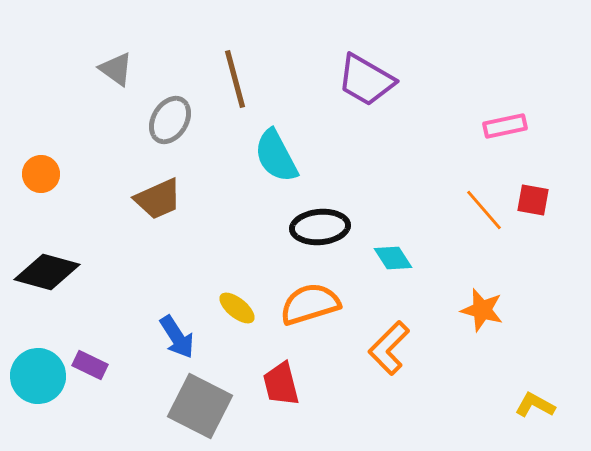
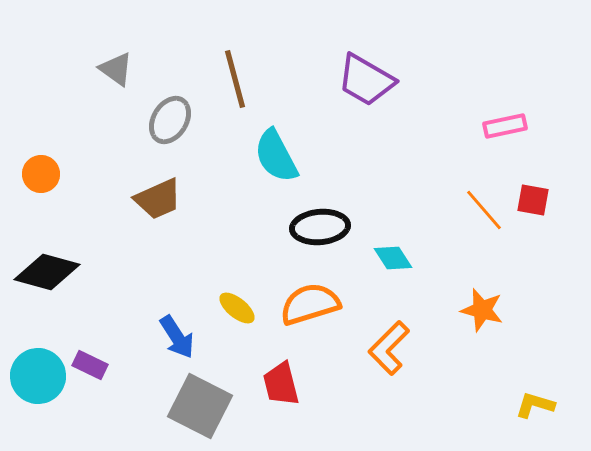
yellow L-shape: rotated 12 degrees counterclockwise
